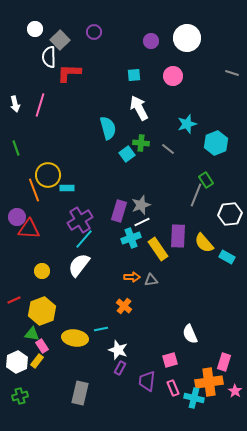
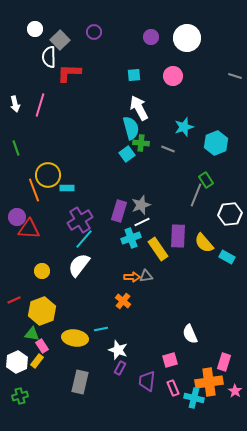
purple circle at (151, 41): moved 4 px up
gray line at (232, 73): moved 3 px right, 3 px down
cyan star at (187, 124): moved 3 px left, 3 px down
cyan semicircle at (108, 128): moved 23 px right
gray line at (168, 149): rotated 16 degrees counterclockwise
gray triangle at (151, 280): moved 5 px left, 4 px up
orange cross at (124, 306): moved 1 px left, 5 px up
gray rectangle at (80, 393): moved 11 px up
